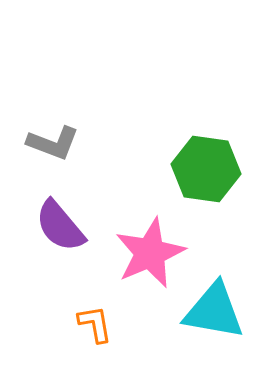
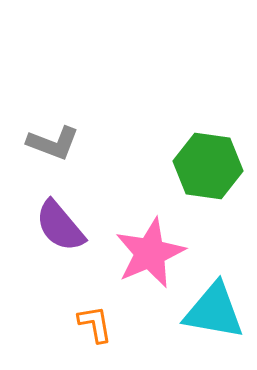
green hexagon: moved 2 px right, 3 px up
